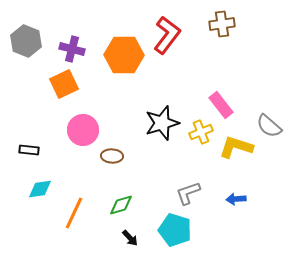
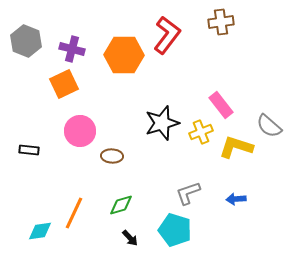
brown cross: moved 1 px left, 2 px up
pink circle: moved 3 px left, 1 px down
cyan diamond: moved 42 px down
